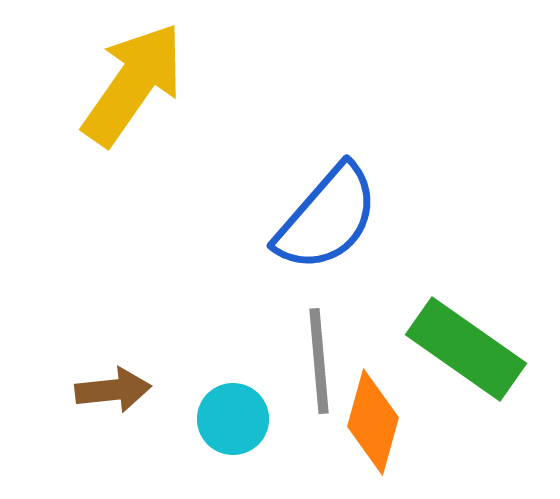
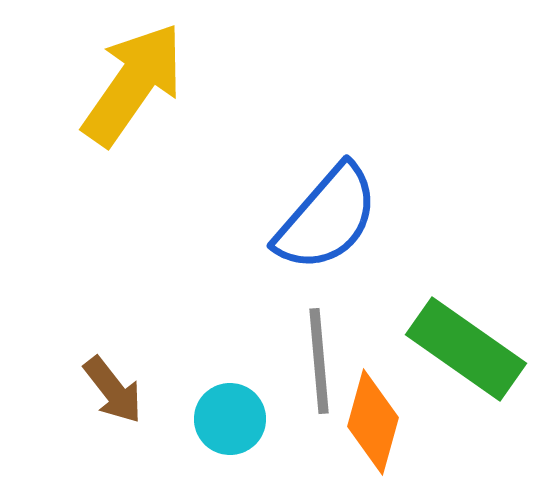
brown arrow: rotated 58 degrees clockwise
cyan circle: moved 3 px left
